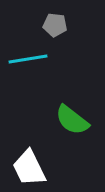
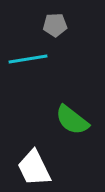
gray pentagon: rotated 10 degrees counterclockwise
white trapezoid: moved 5 px right
